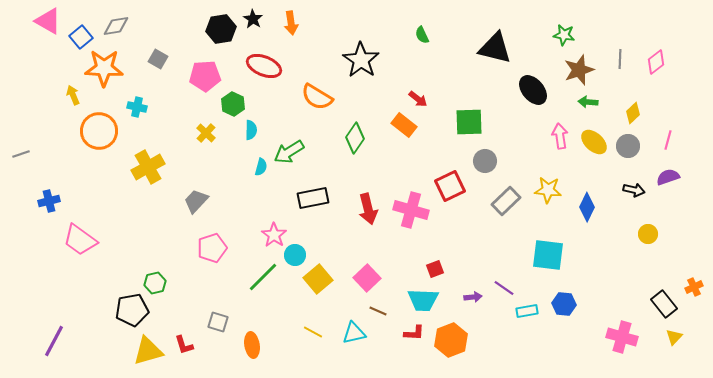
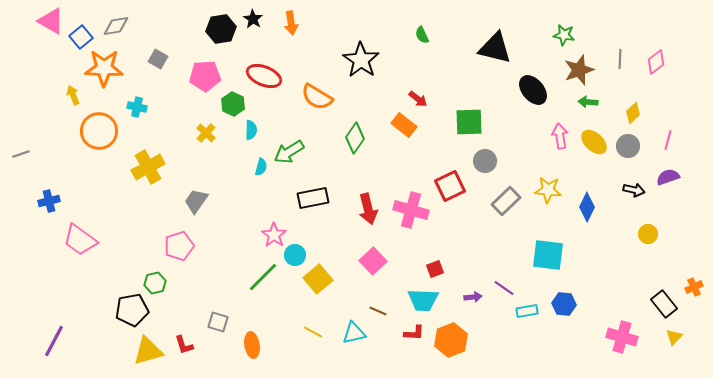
pink triangle at (48, 21): moved 3 px right
red ellipse at (264, 66): moved 10 px down
gray trapezoid at (196, 201): rotated 8 degrees counterclockwise
pink pentagon at (212, 248): moved 33 px left, 2 px up
pink square at (367, 278): moved 6 px right, 17 px up
